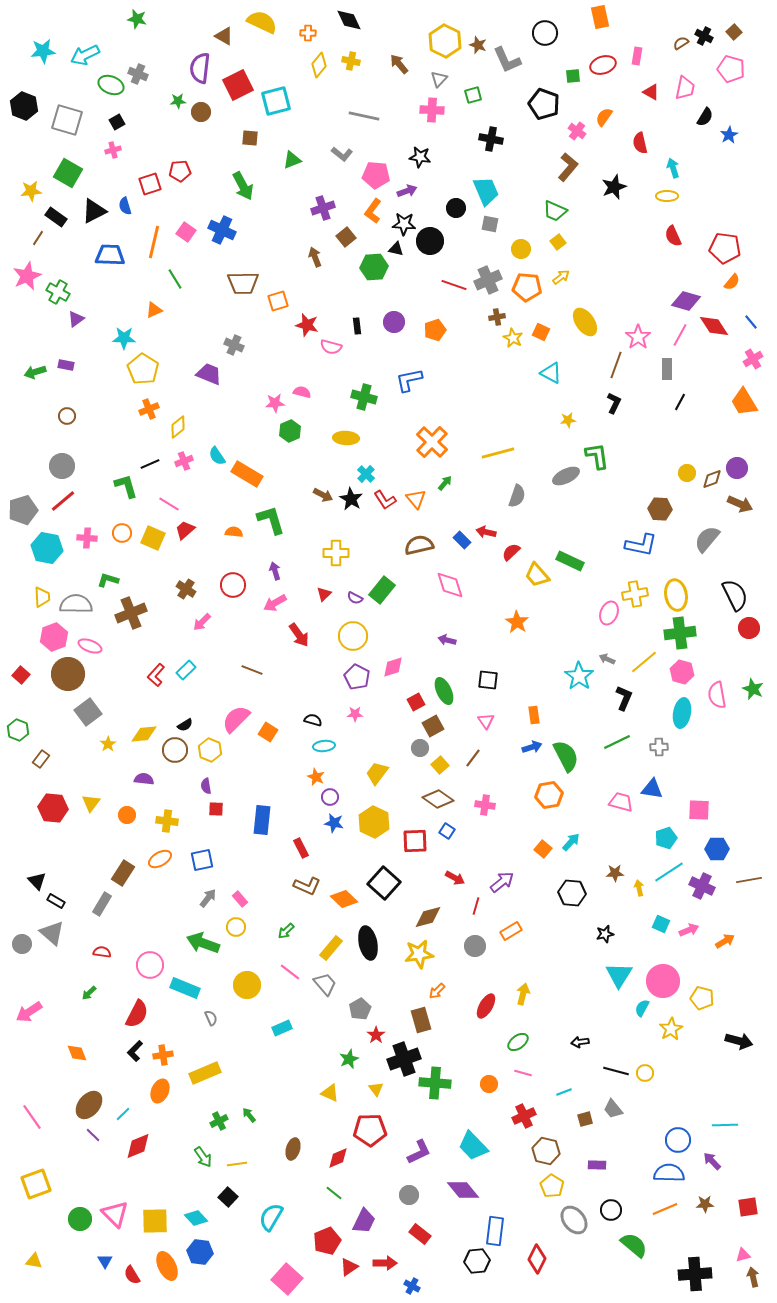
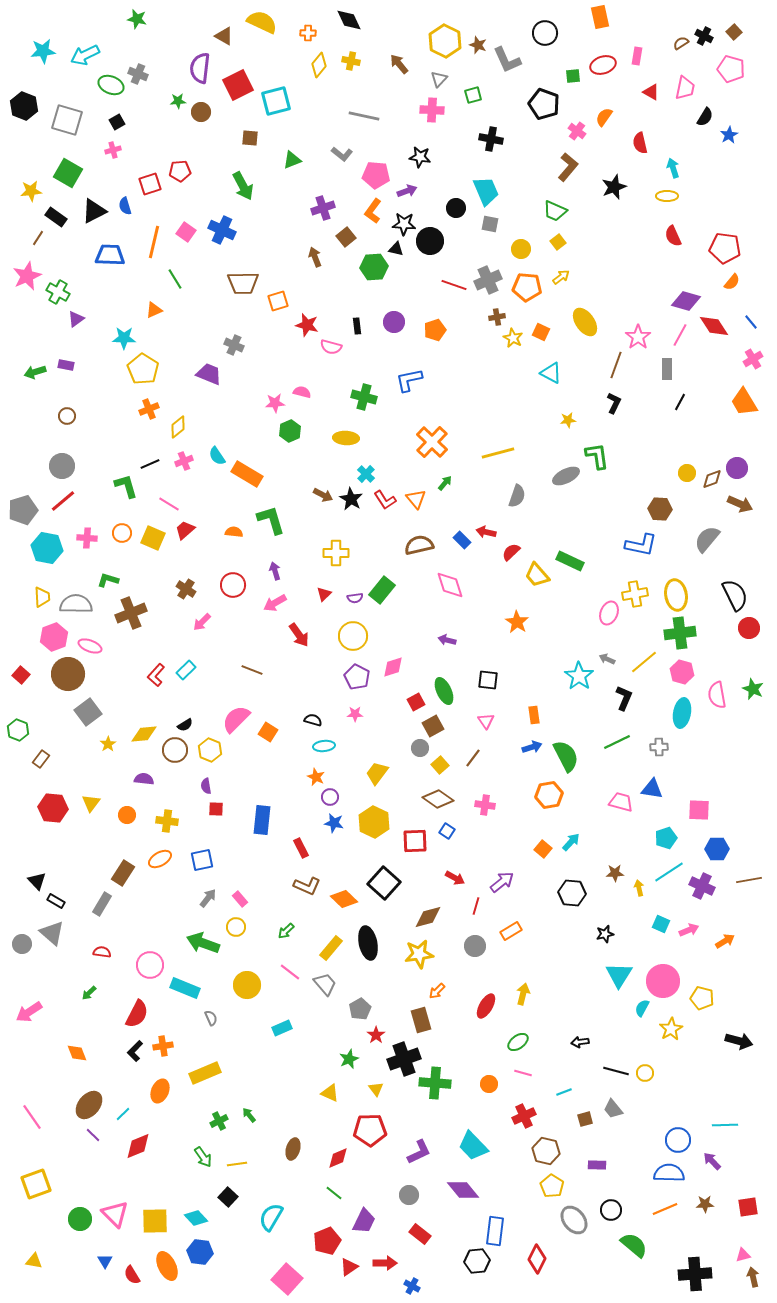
purple semicircle at (355, 598): rotated 35 degrees counterclockwise
orange cross at (163, 1055): moved 9 px up
